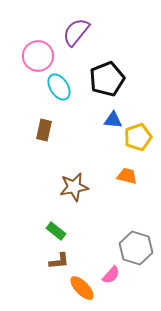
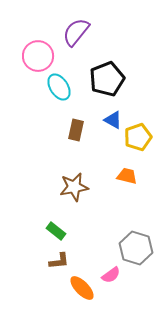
blue triangle: rotated 24 degrees clockwise
brown rectangle: moved 32 px right
pink semicircle: rotated 12 degrees clockwise
